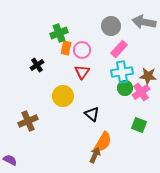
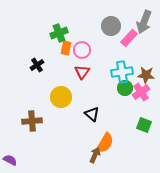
gray arrow: rotated 80 degrees counterclockwise
pink rectangle: moved 10 px right, 11 px up
brown star: moved 2 px left, 1 px up
yellow circle: moved 2 px left, 1 px down
brown cross: moved 4 px right; rotated 18 degrees clockwise
green square: moved 5 px right
orange semicircle: moved 2 px right, 1 px down
